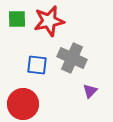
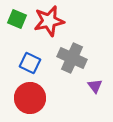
green square: rotated 24 degrees clockwise
blue square: moved 7 px left, 2 px up; rotated 20 degrees clockwise
purple triangle: moved 5 px right, 5 px up; rotated 21 degrees counterclockwise
red circle: moved 7 px right, 6 px up
